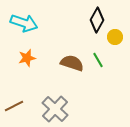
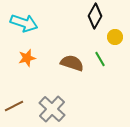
black diamond: moved 2 px left, 4 px up
green line: moved 2 px right, 1 px up
gray cross: moved 3 px left
